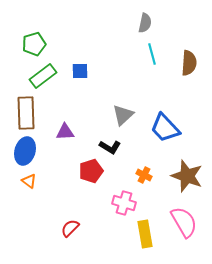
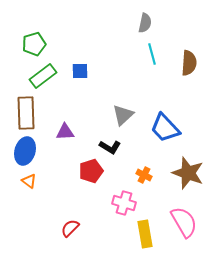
brown star: moved 1 px right, 3 px up
